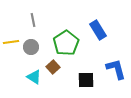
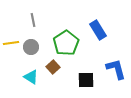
yellow line: moved 1 px down
cyan triangle: moved 3 px left
